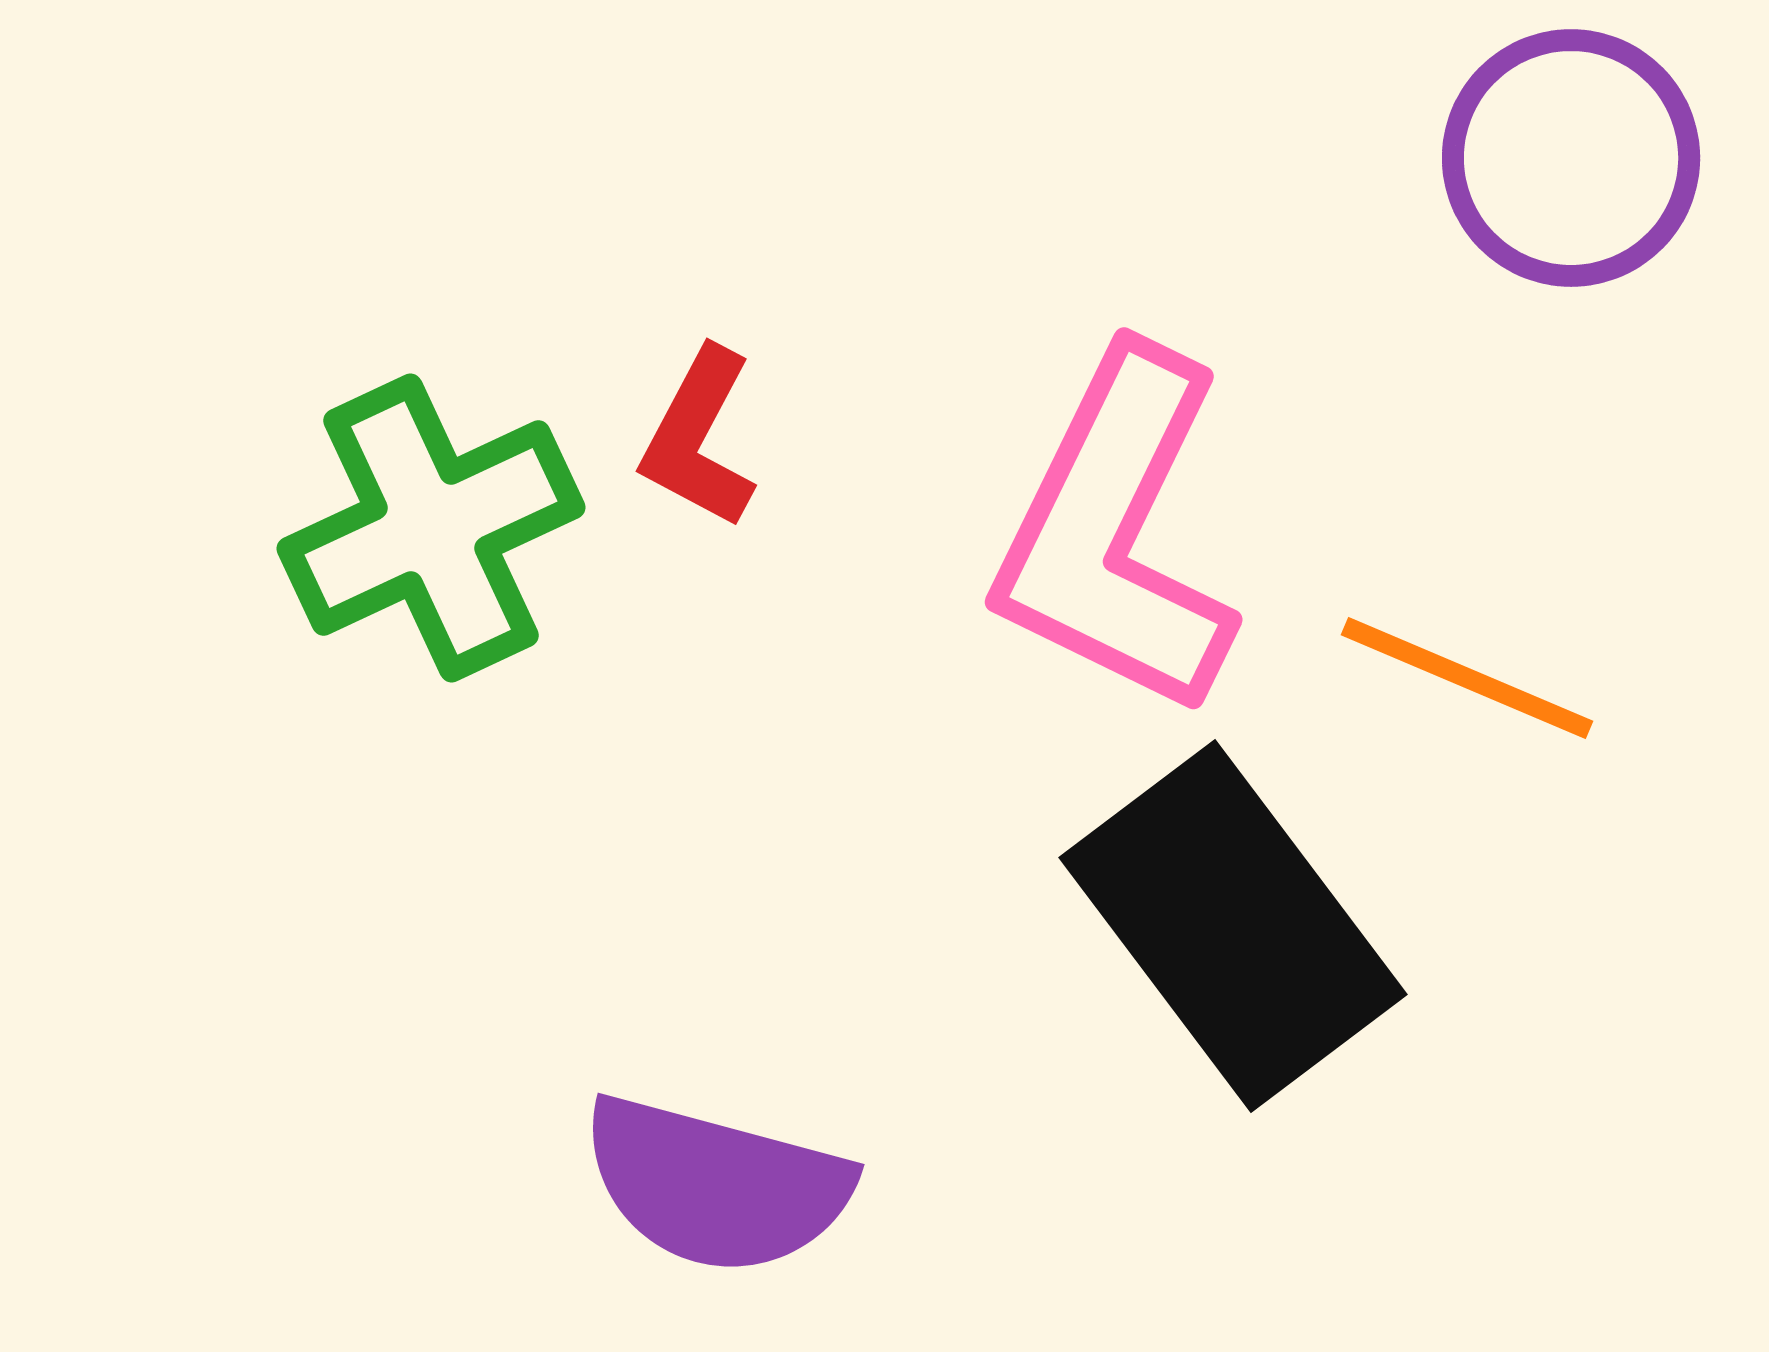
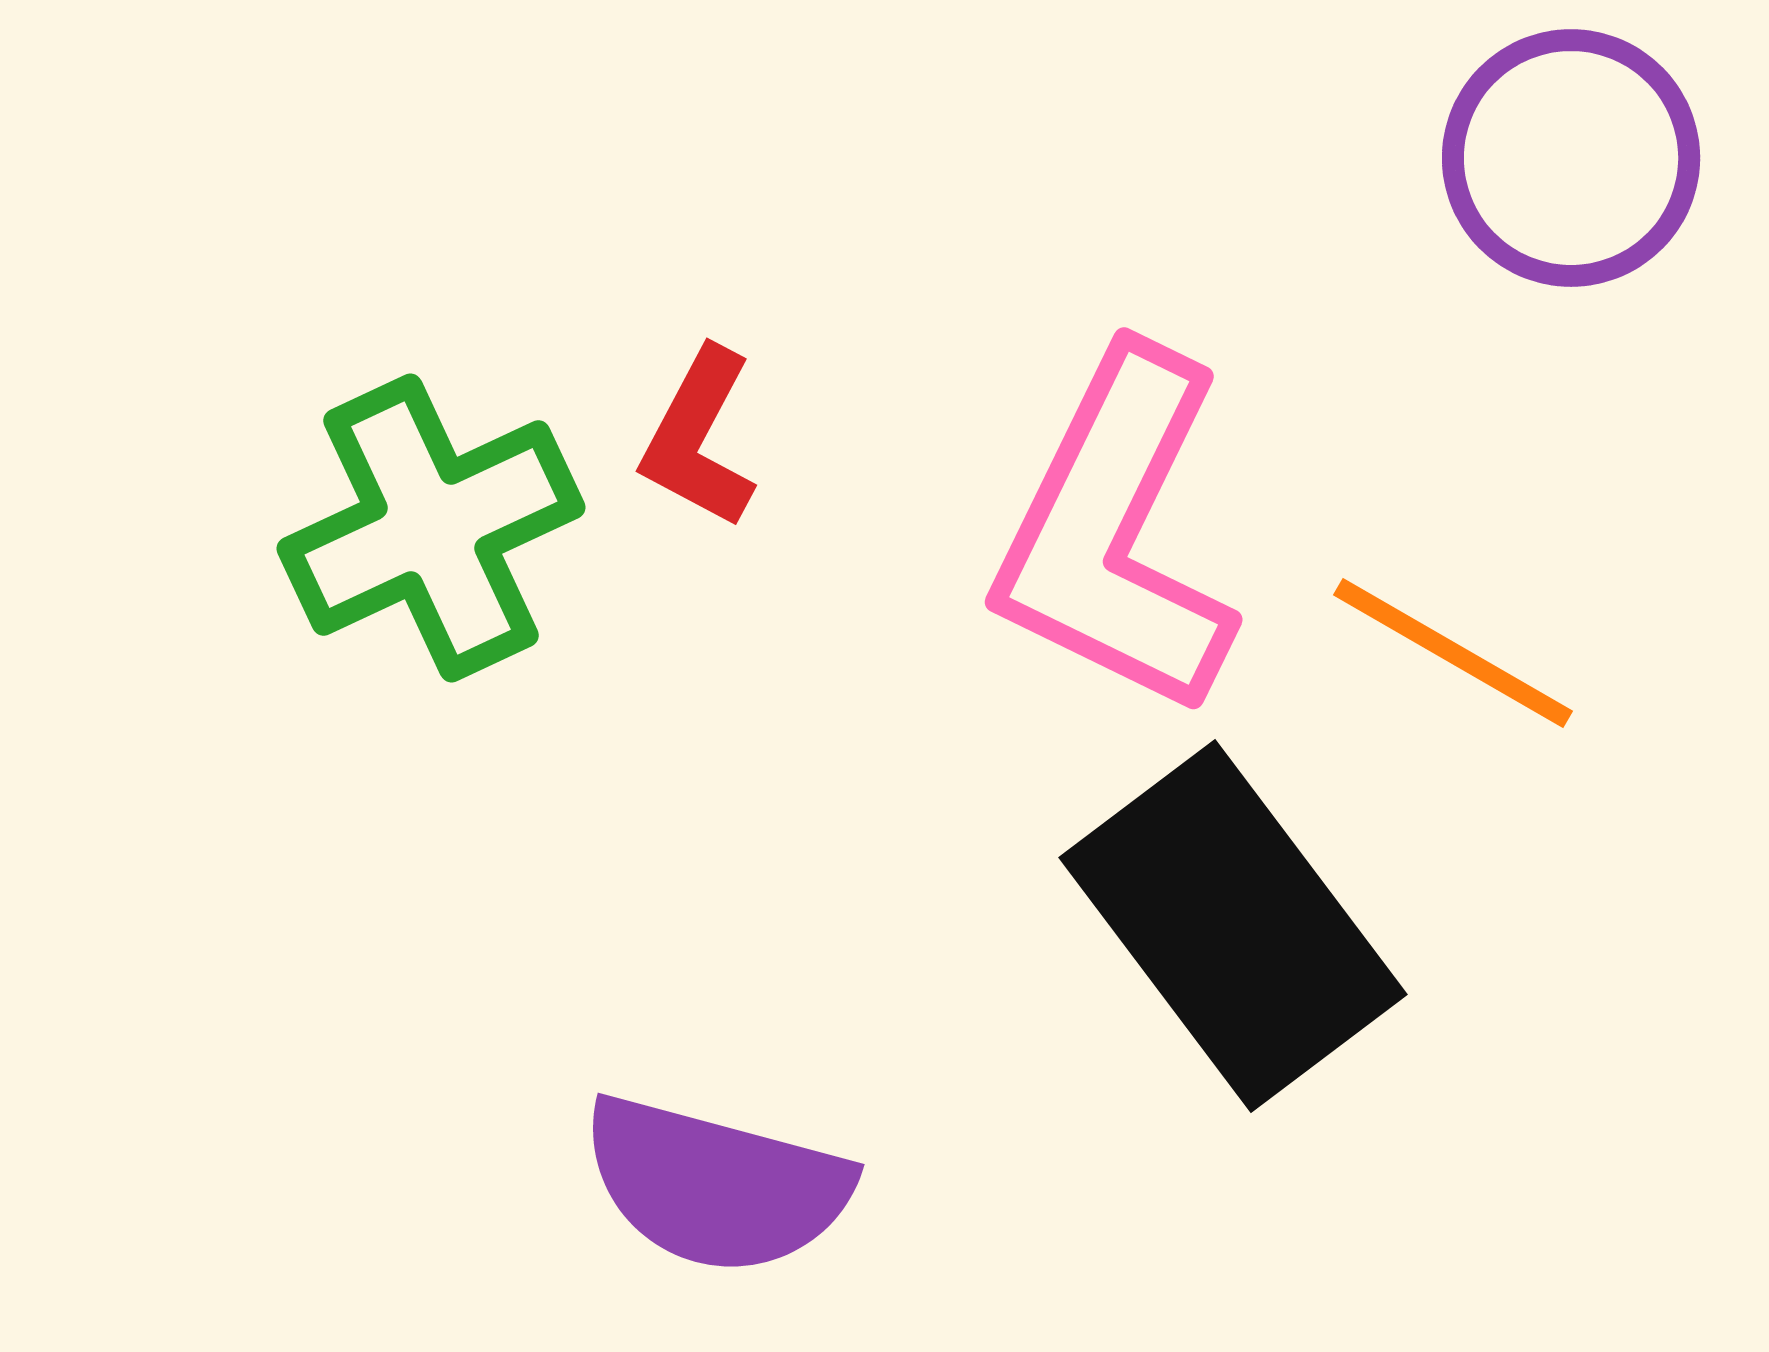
orange line: moved 14 px left, 25 px up; rotated 7 degrees clockwise
